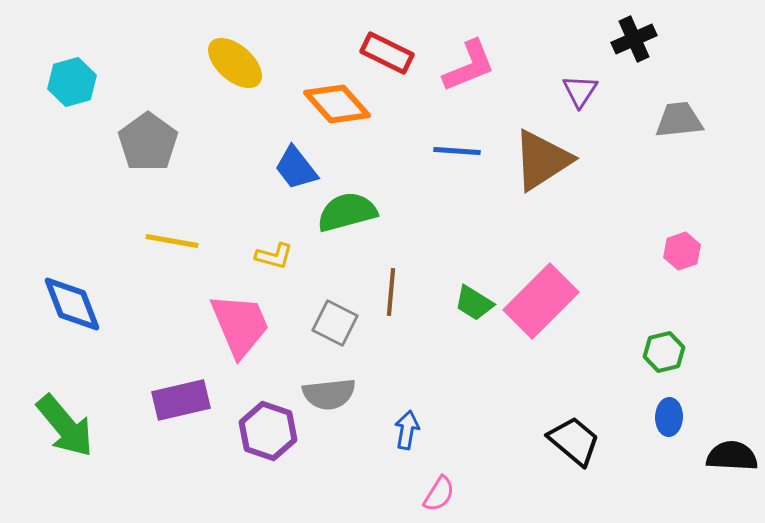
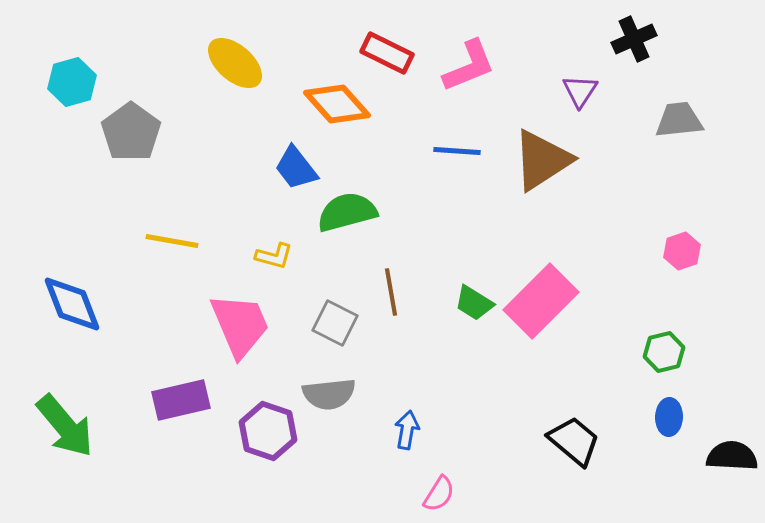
gray pentagon: moved 17 px left, 10 px up
brown line: rotated 15 degrees counterclockwise
